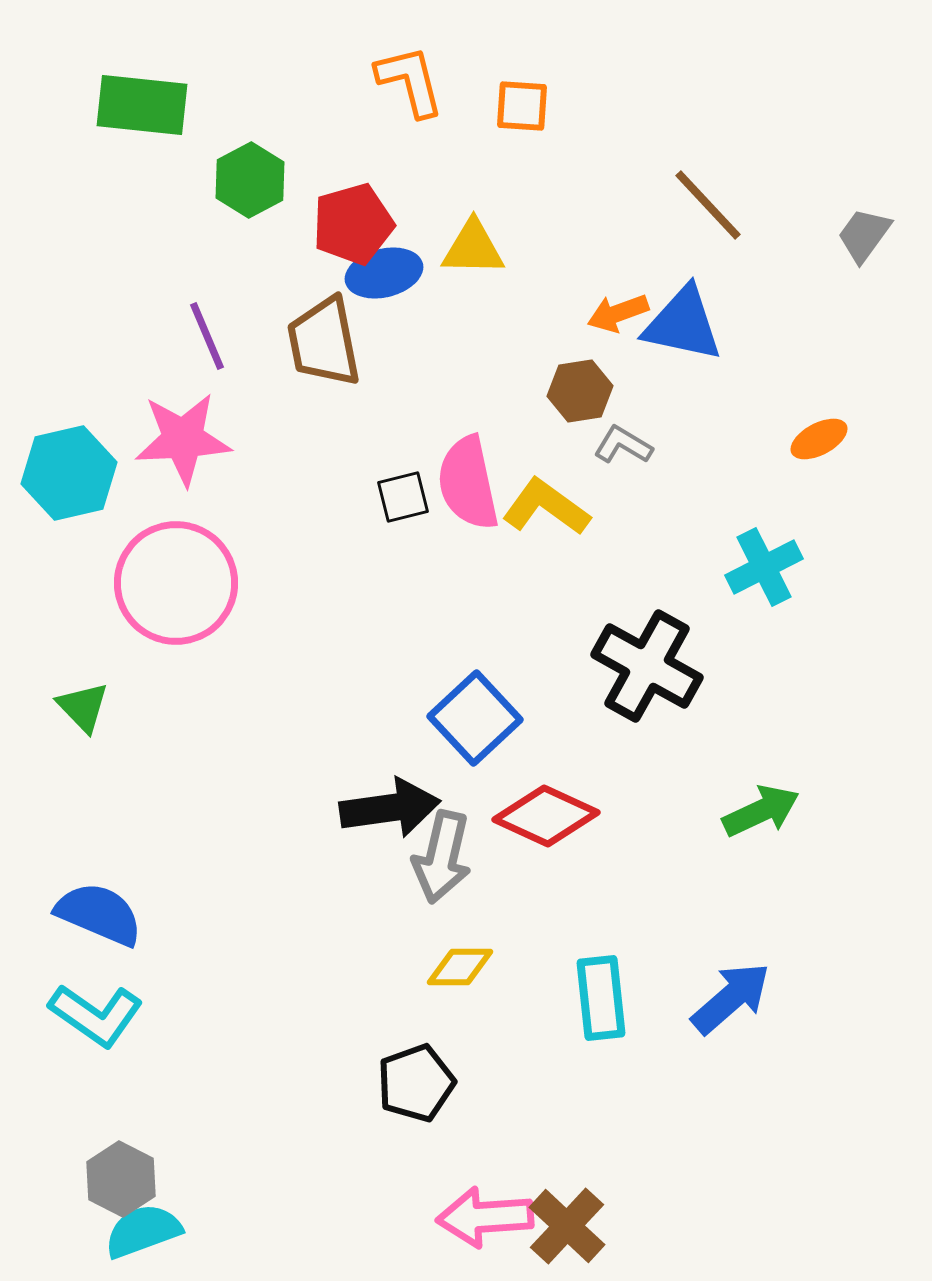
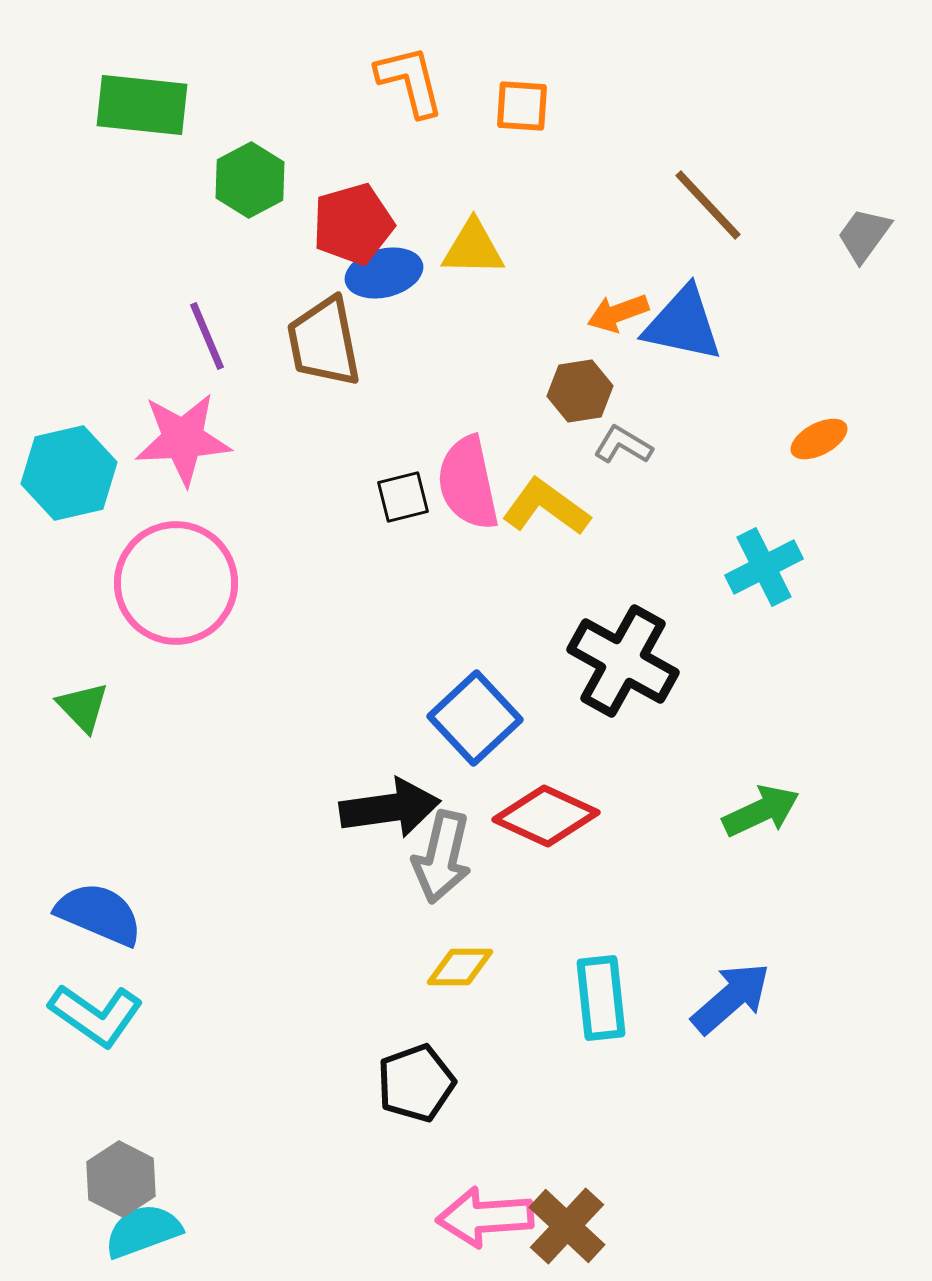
black cross: moved 24 px left, 5 px up
